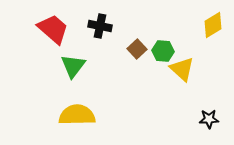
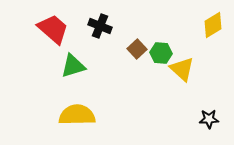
black cross: rotated 10 degrees clockwise
green hexagon: moved 2 px left, 2 px down
green triangle: rotated 36 degrees clockwise
